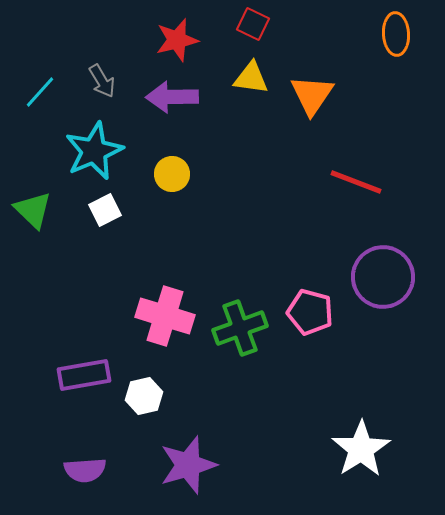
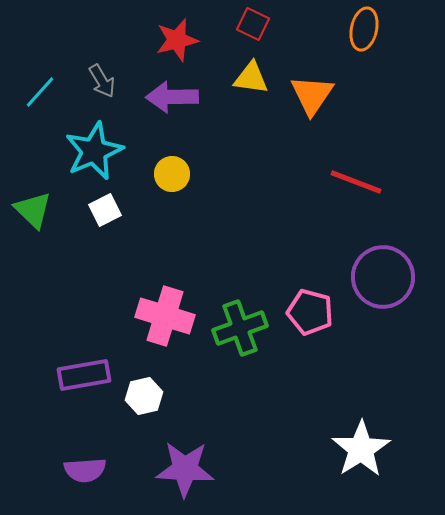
orange ellipse: moved 32 px left, 5 px up; rotated 15 degrees clockwise
purple star: moved 3 px left, 4 px down; rotated 20 degrees clockwise
